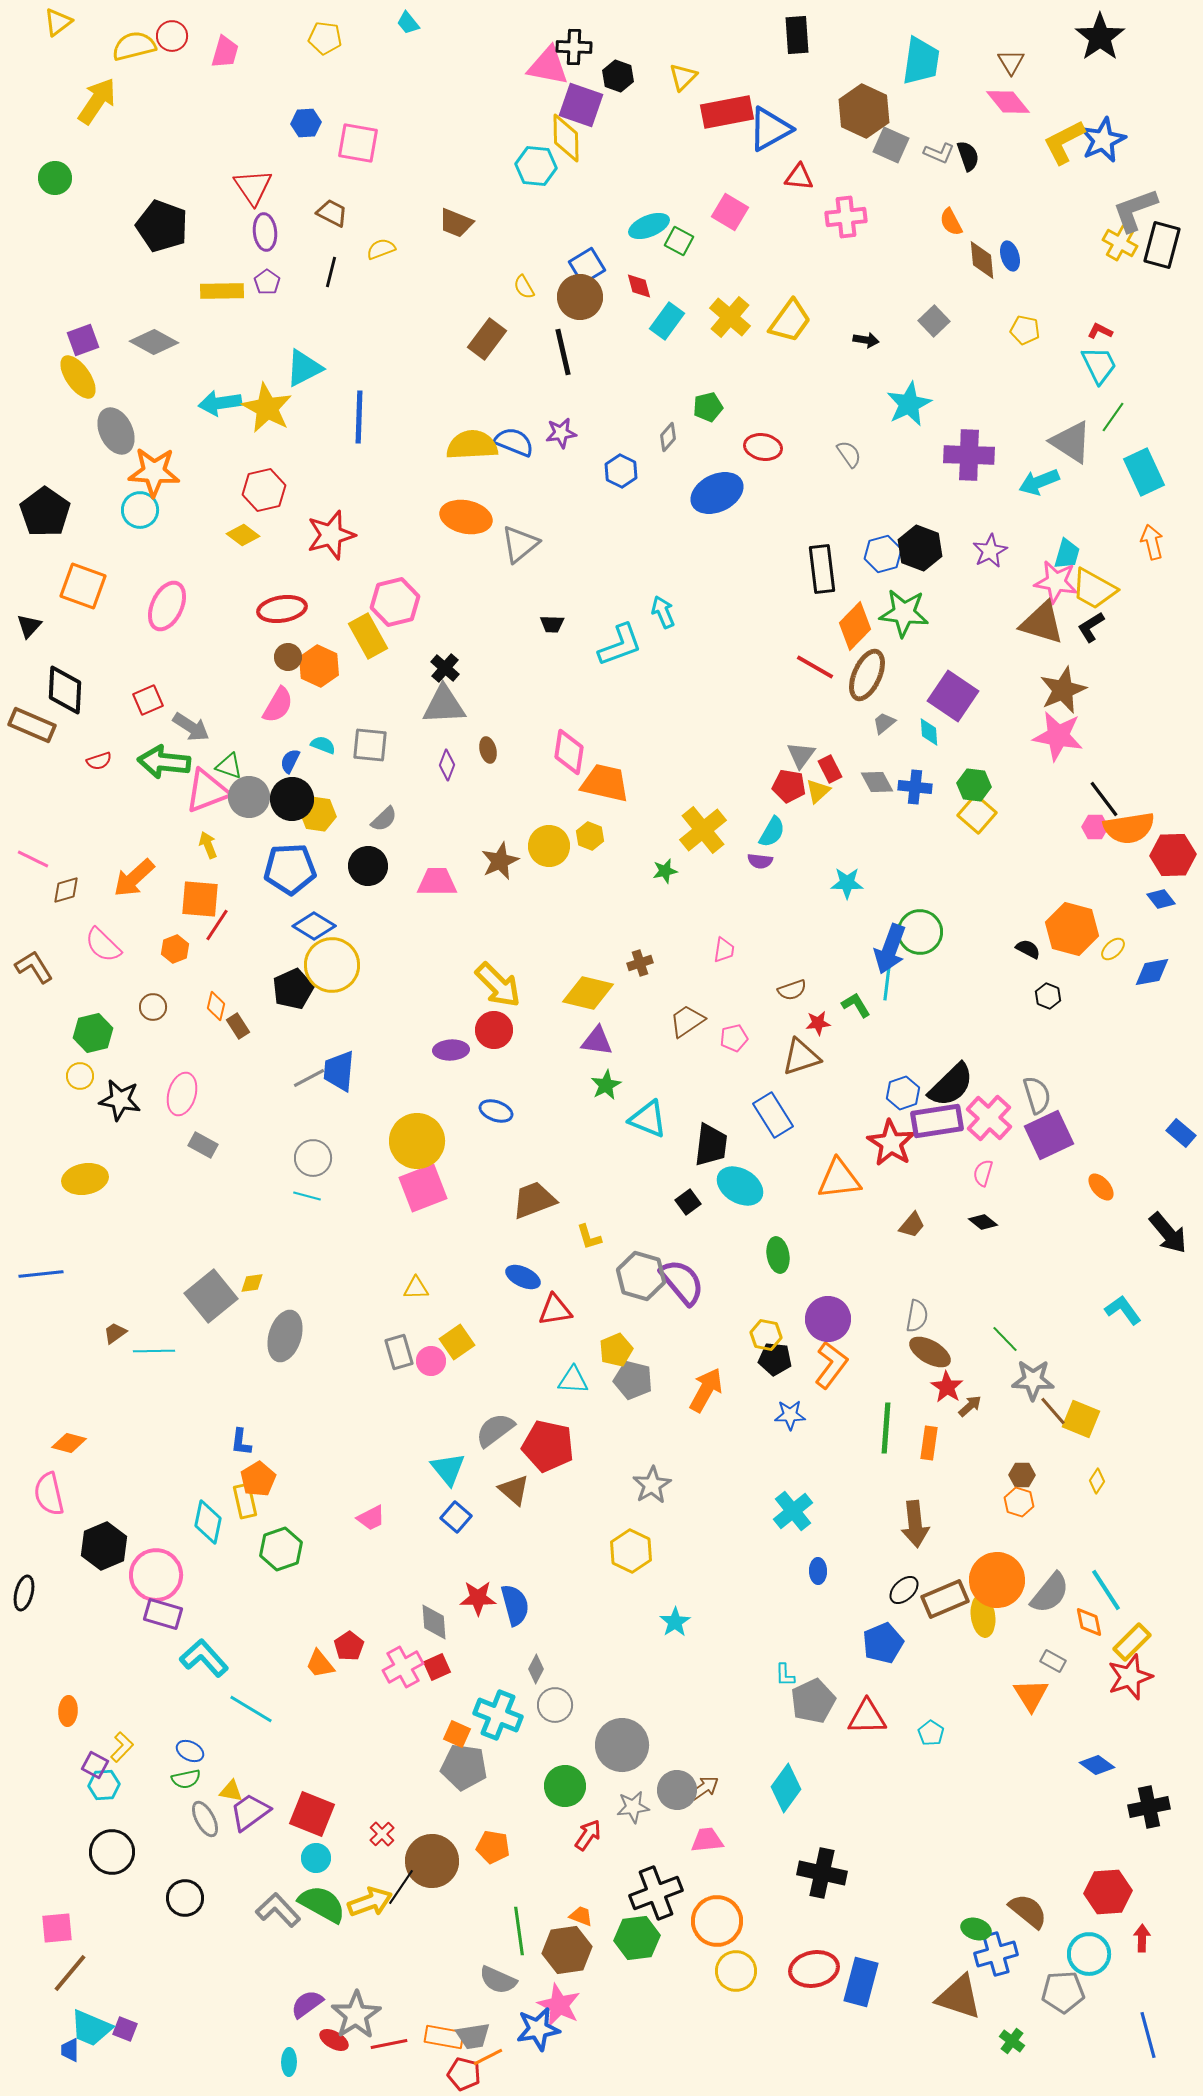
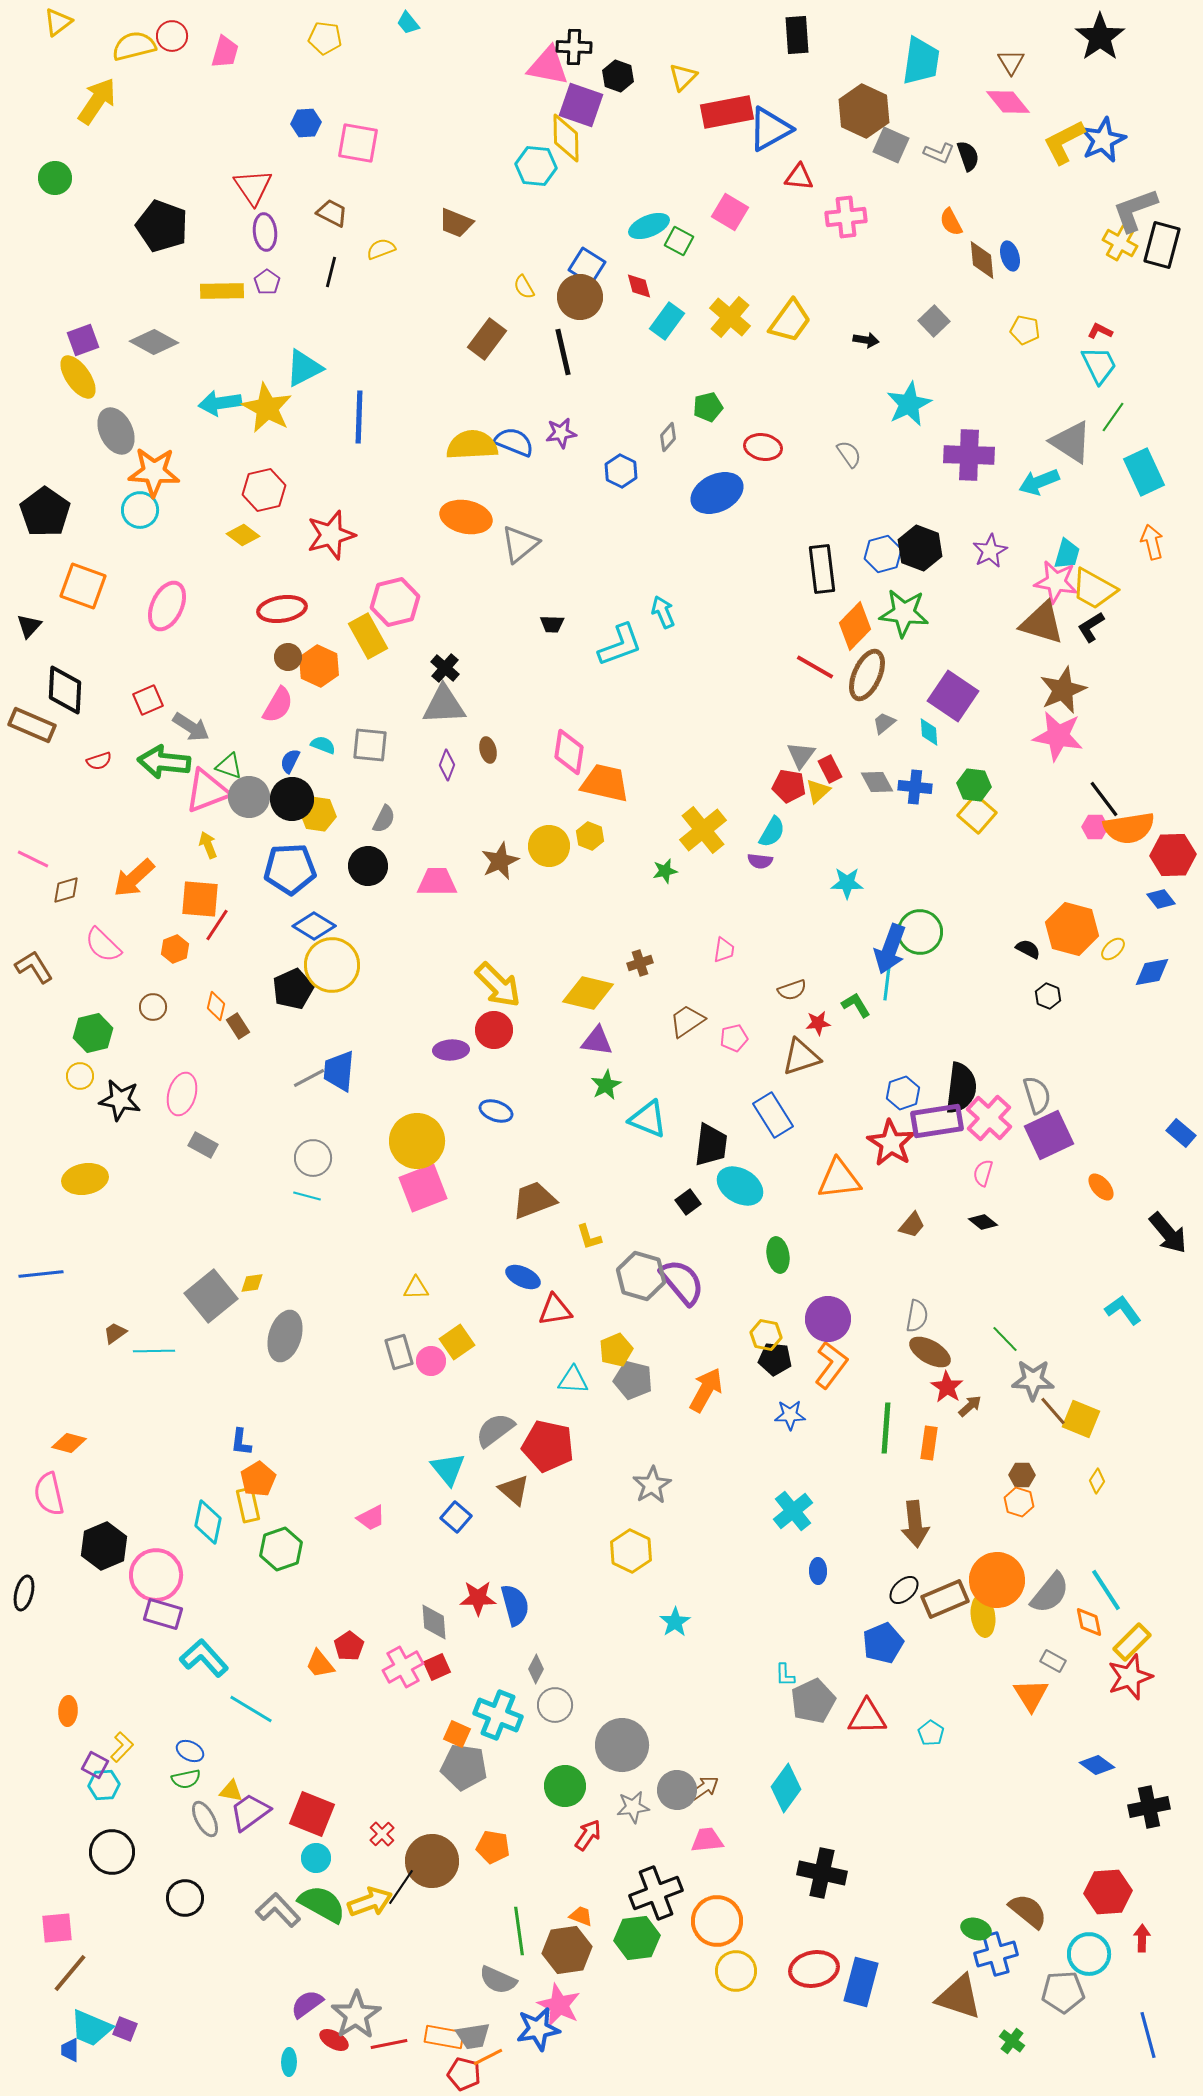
blue square at (587, 266): rotated 27 degrees counterclockwise
gray semicircle at (384, 819): rotated 20 degrees counterclockwise
black semicircle at (951, 1085): moved 10 px right, 3 px down; rotated 39 degrees counterclockwise
yellow rectangle at (245, 1501): moved 3 px right, 4 px down
